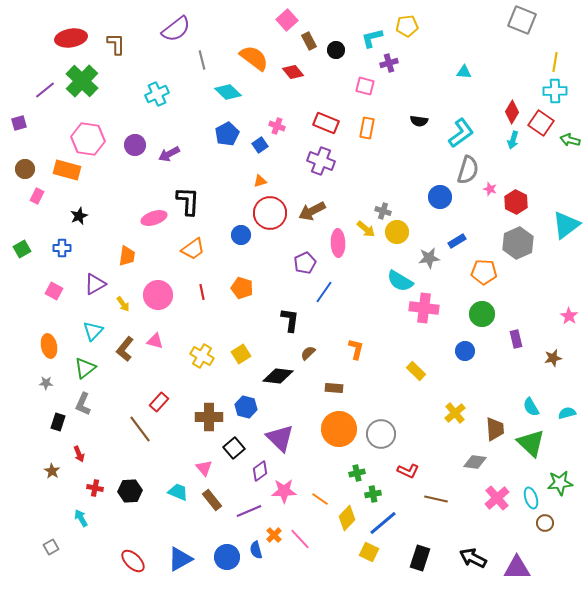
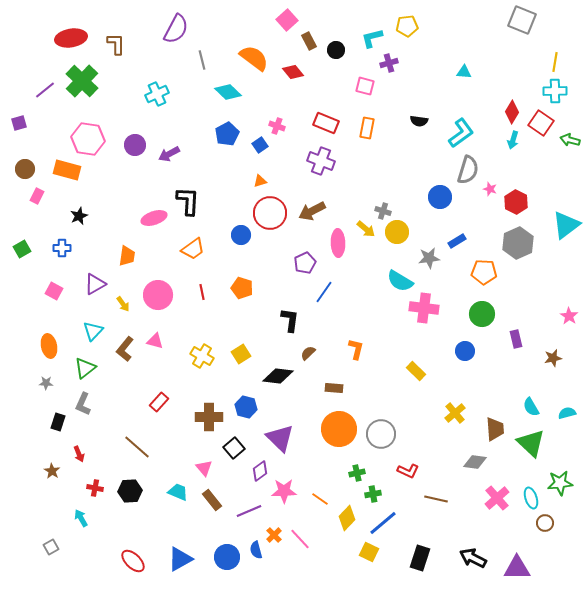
purple semicircle at (176, 29): rotated 24 degrees counterclockwise
brown line at (140, 429): moved 3 px left, 18 px down; rotated 12 degrees counterclockwise
